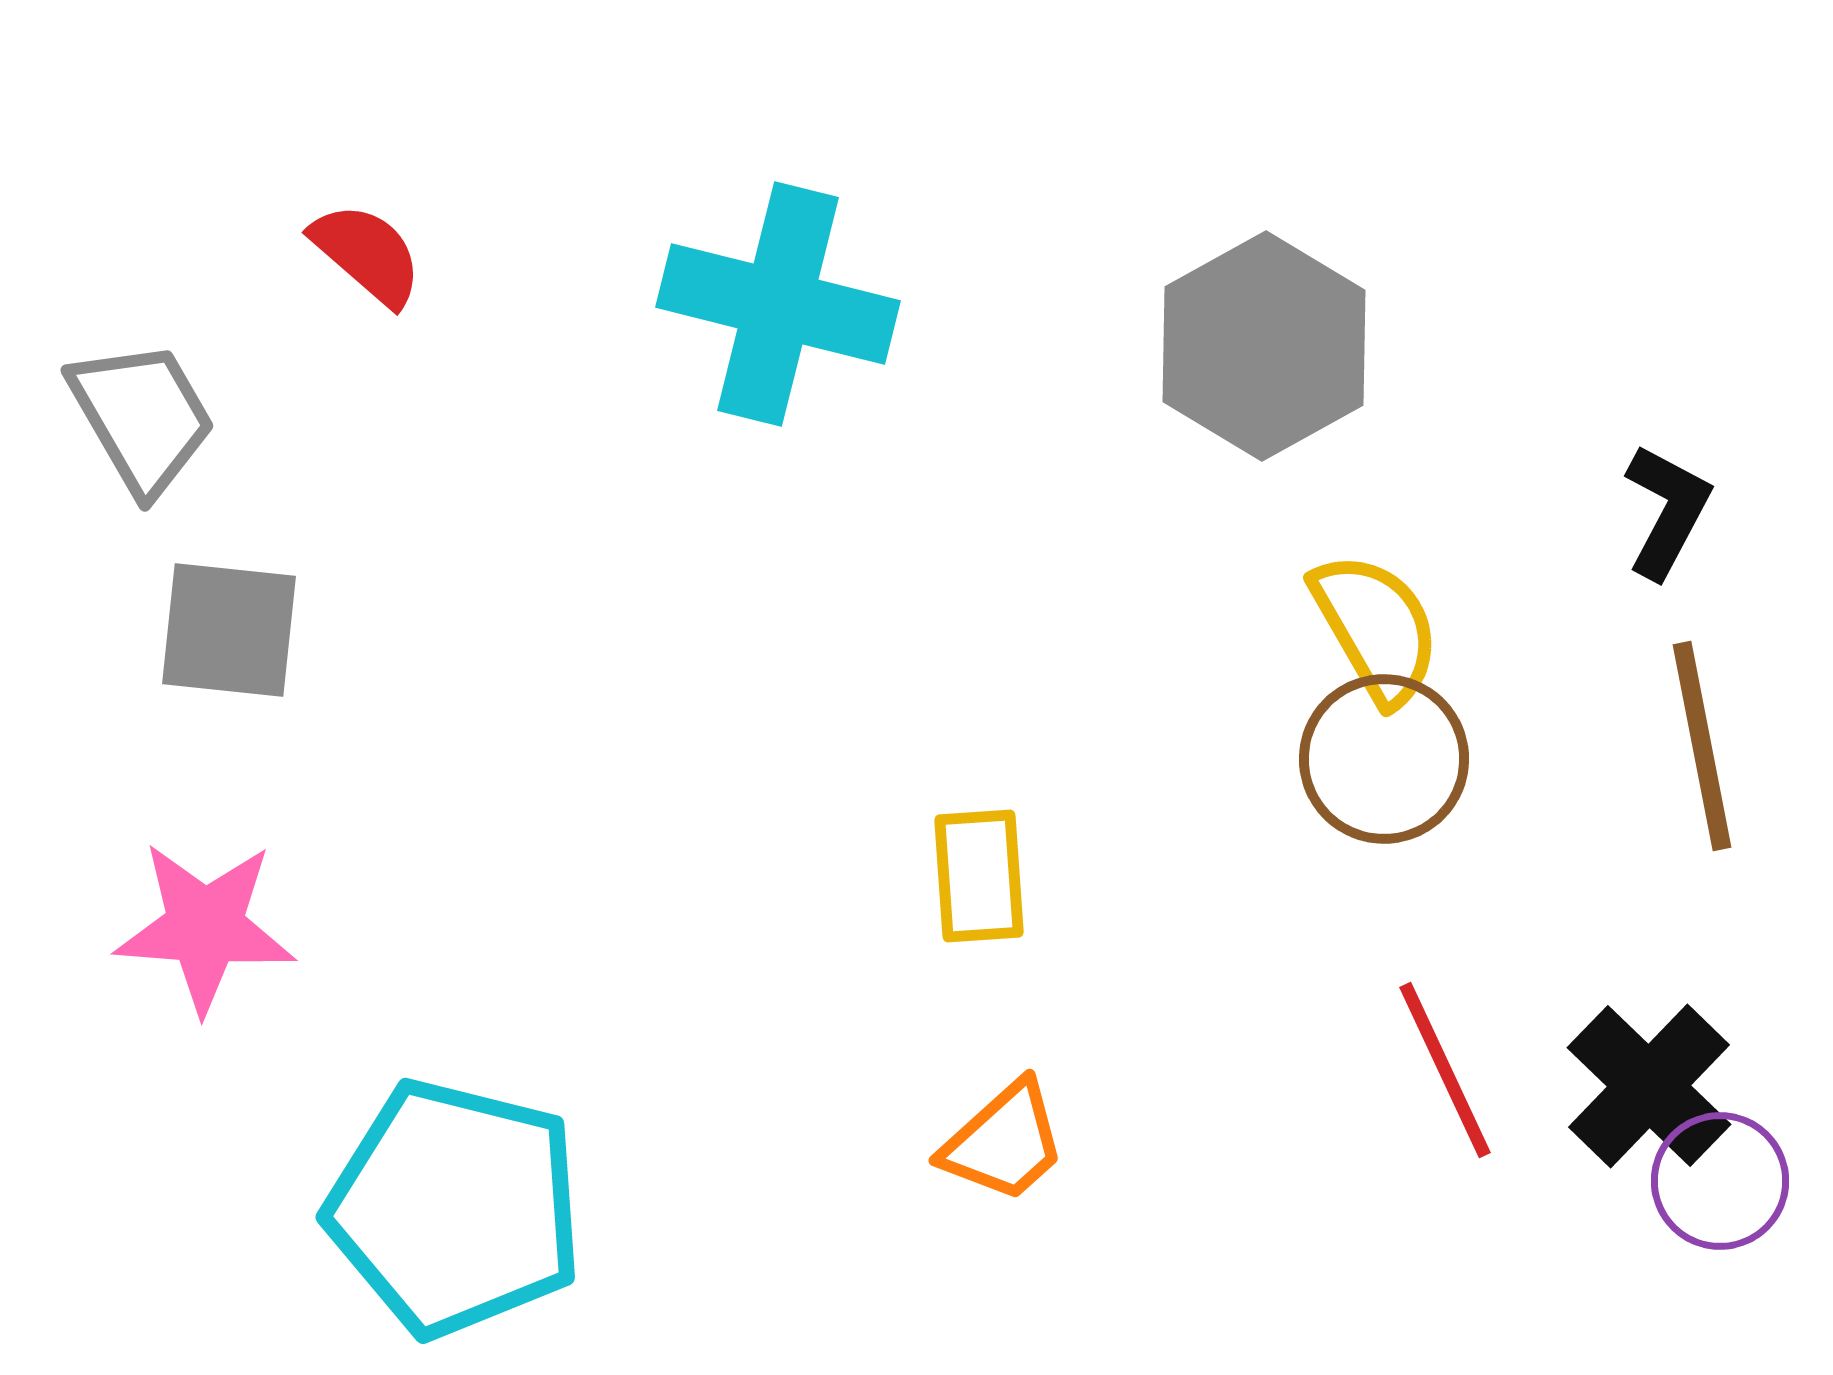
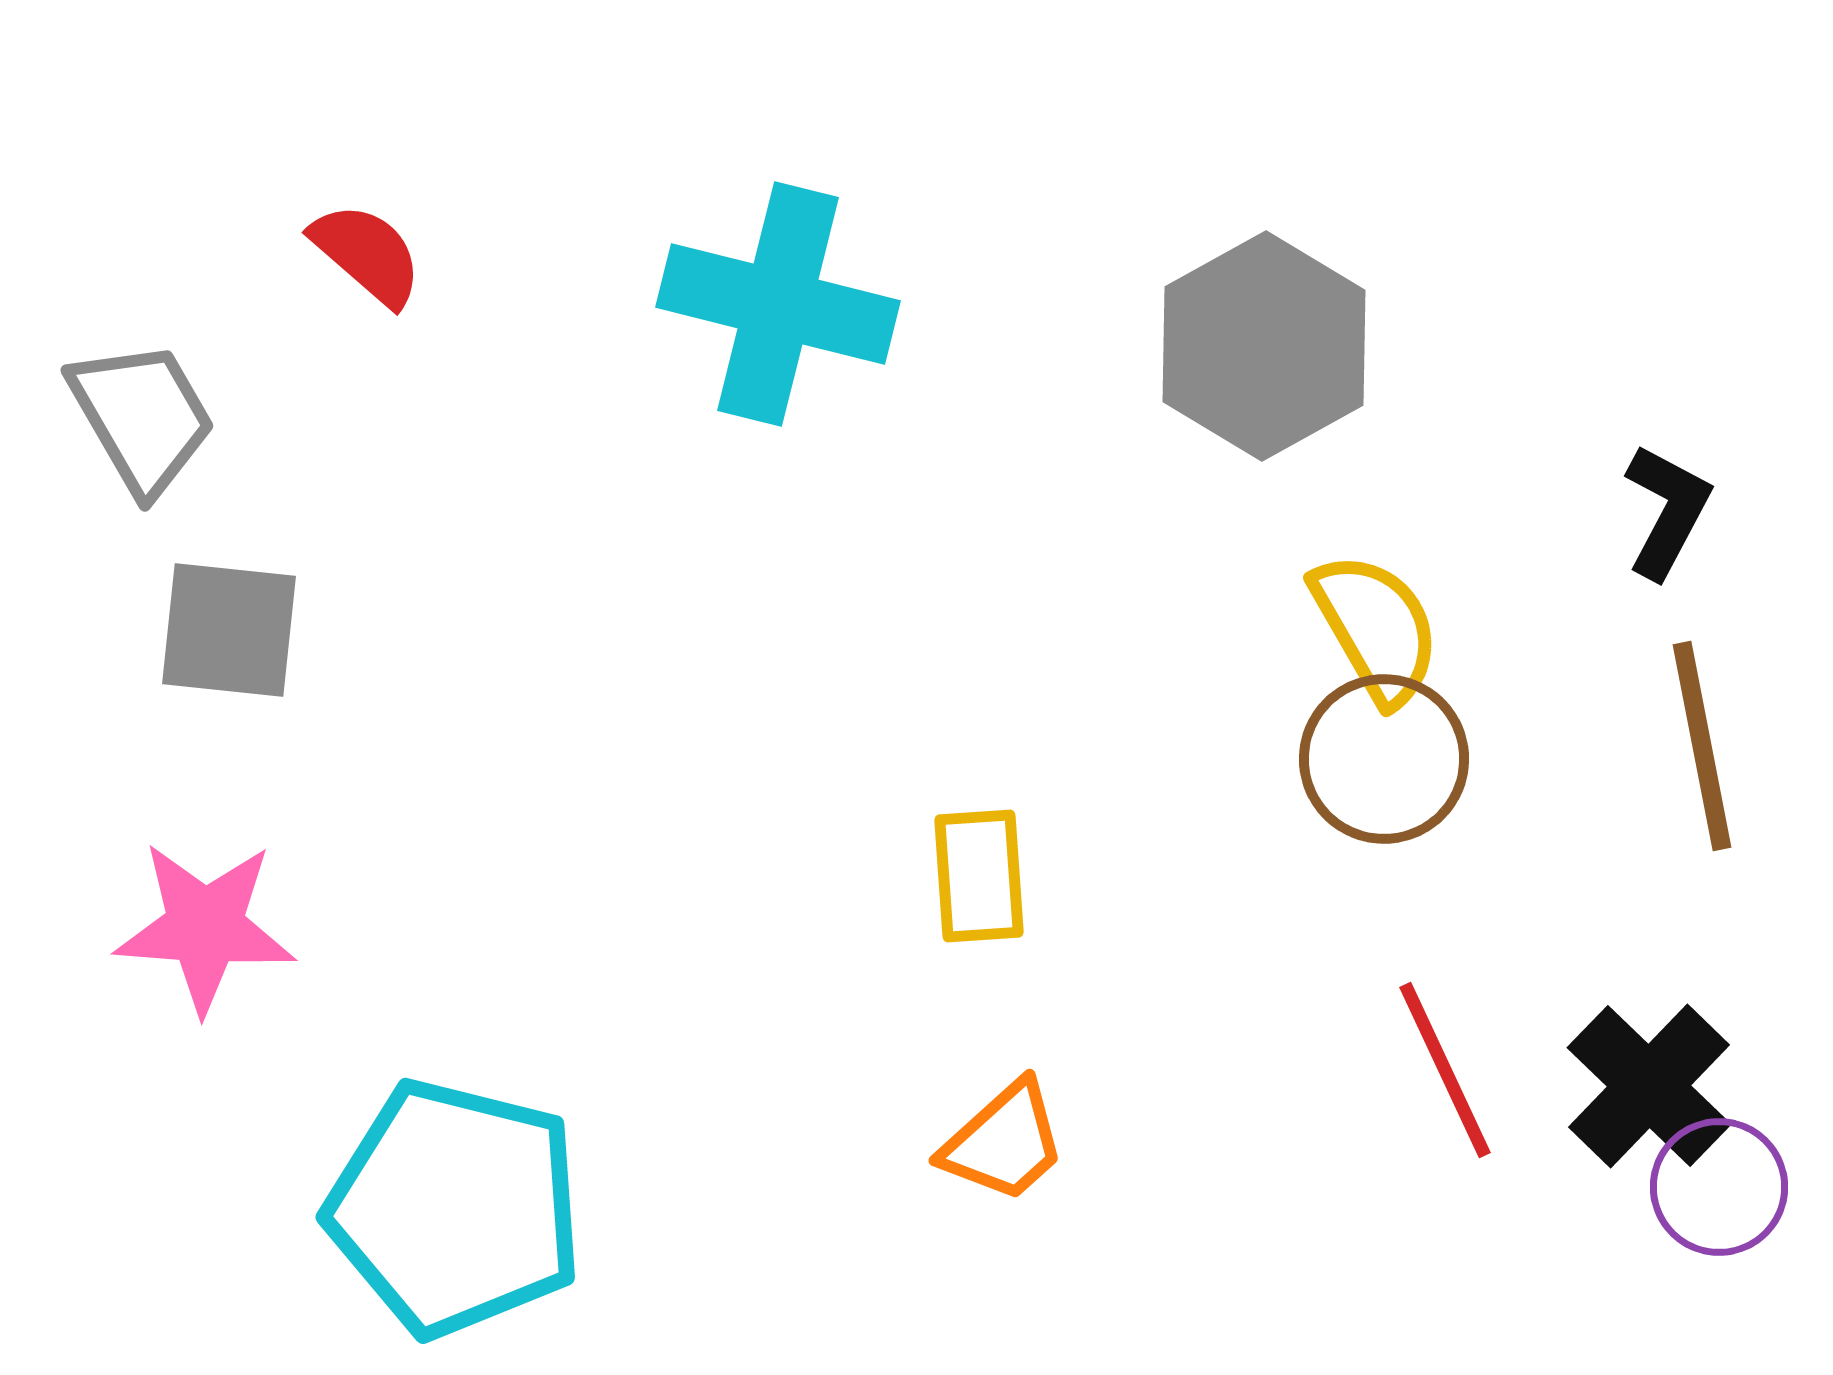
purple circle: moved 1 px left, 6 px down
